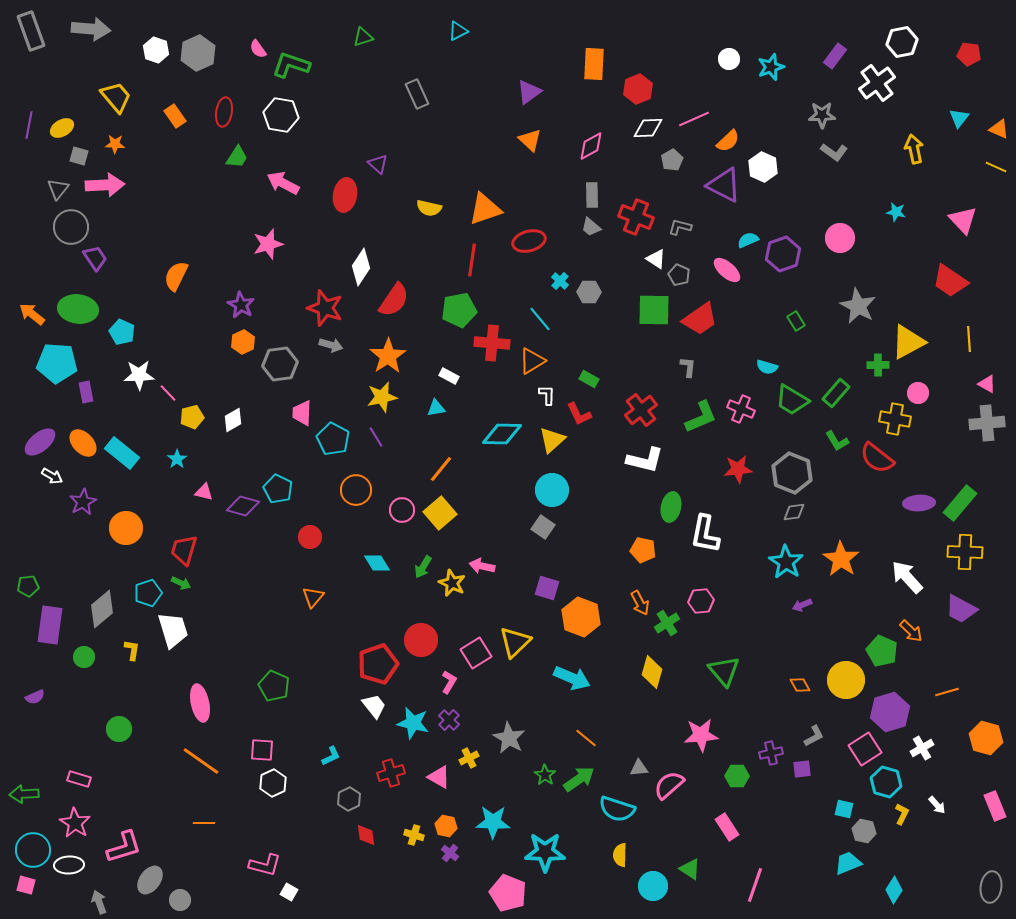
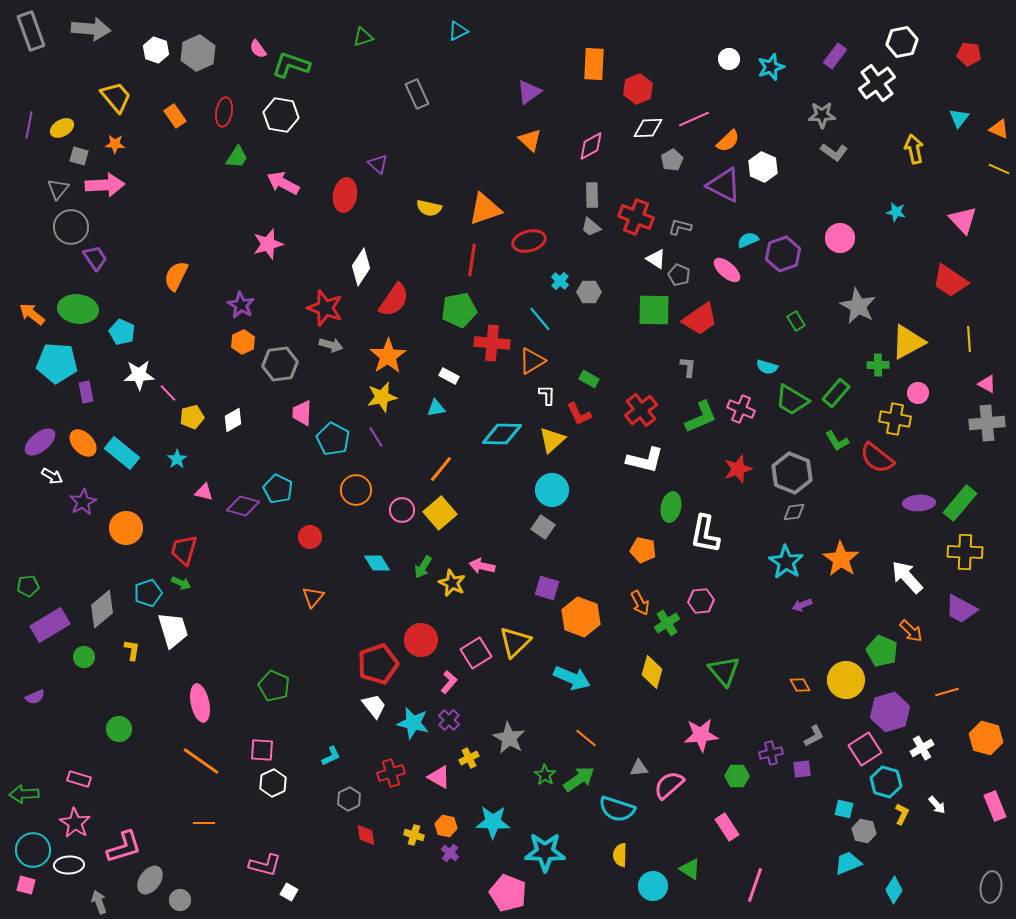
yellow line at (996, 167): moved 3 px right, 2 px down
red star at (738, 469): rotated 12 degrees counterclockwise
purple rectangle at (50, 625): rotated 51 degrees clockwise
pink L-shape at (449, 682): rotated 10 degrees clockwise
